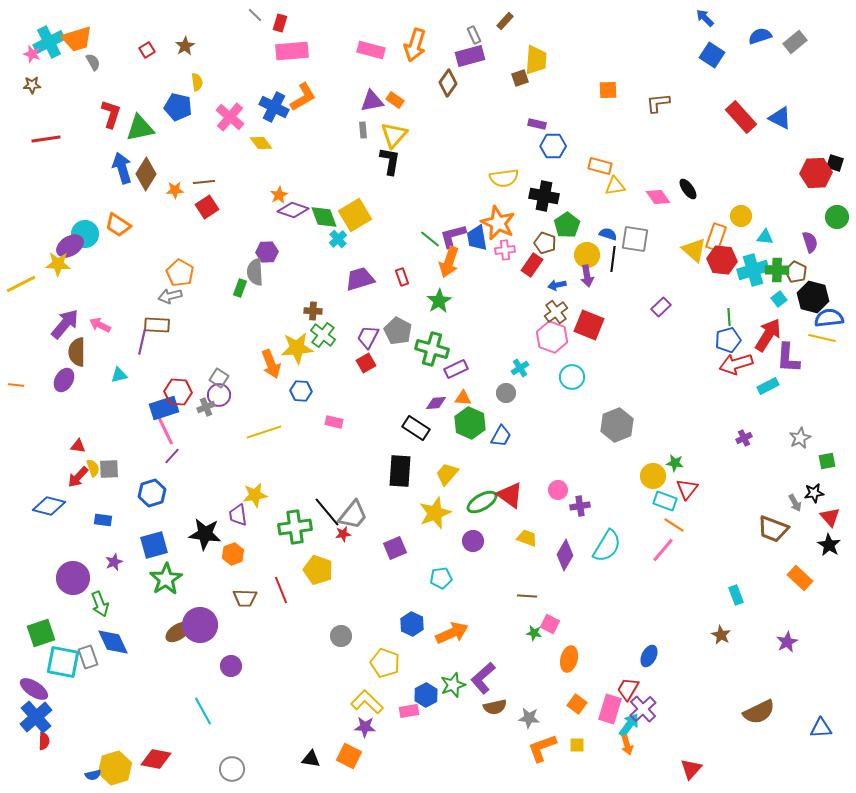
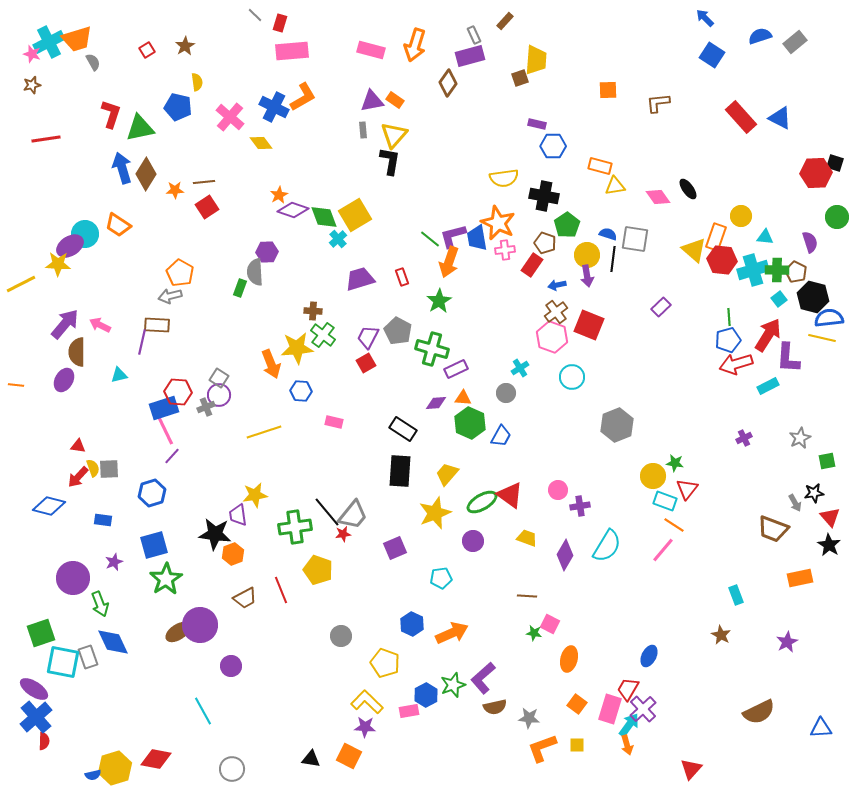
brown star at (32, 85): rotated 12 degrees counterclockwise
black rectangle at (416, 428): moved 13 px left, 1 px down
black star at (205, 534): moved 10 px right
orange rectangle at (800, 578): rotated 55 degrees counterclockwise
brown trapezoid at (245, 598): rotated 30 degrees counterclockwise
